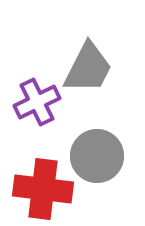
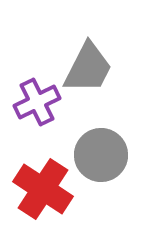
gray circle: moved 4 px right, 1 px up
red cross: rotated 26 degrees clockwise
